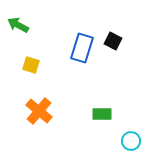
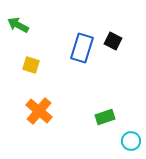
green rectangle: moved 3 px right, 3 px down; rotated 18 degrees counterclockwise
